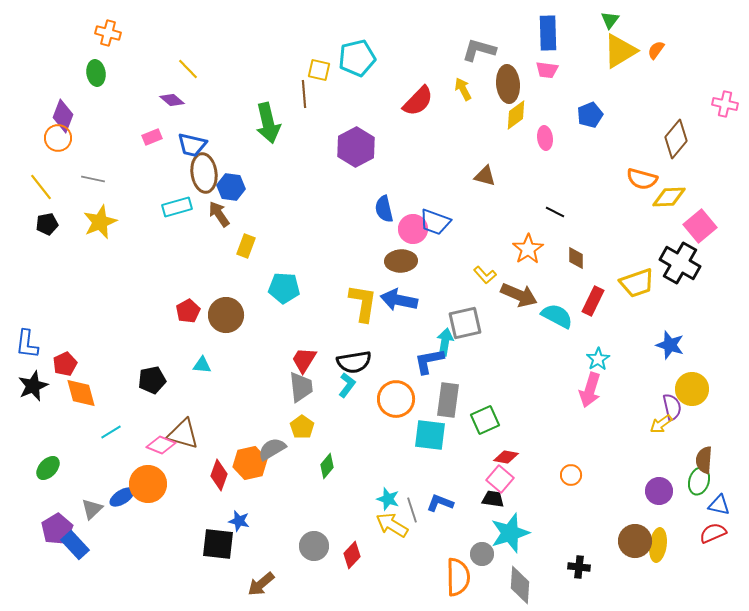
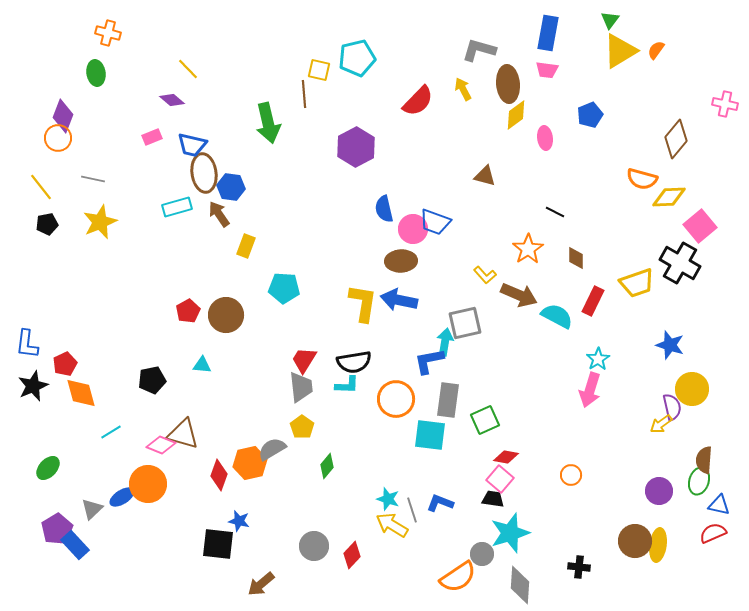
blue rectangle at (548, 33): rotated 12 degrees clockwise
cyan L-shape at (347, 385): rotated 55 degrees clockwise
orange semicircle at (458, 577): rotated 57 degrees clockwise
